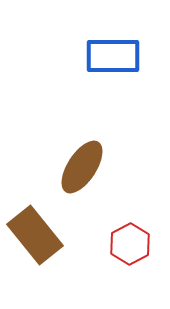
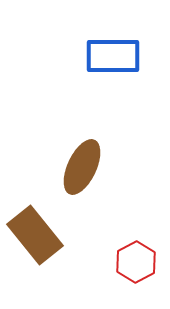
brown ellipse: rotated 8 degrees counterclockwise
red hexagon: moved 6 px right, 18 px down
